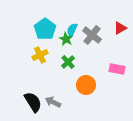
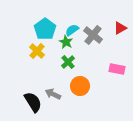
cyan semicircle: rotated 32 degrees clockwise
gray cross: moved 1 px right
green star: moved 3 px down
yellow cross: moved 3 px left, 4 px up; rotated 21 degrees counterclockwise
orange circle: moved 6 px left, 1 px down
gray arrow: moved 8 px up
